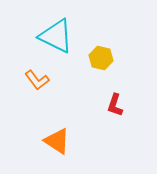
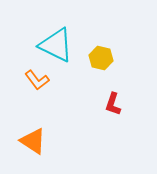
cyan triangle: moved 9 px down
red L-shape: moved 2 px left, 1 px up
orange triangle: moved 24 px left
